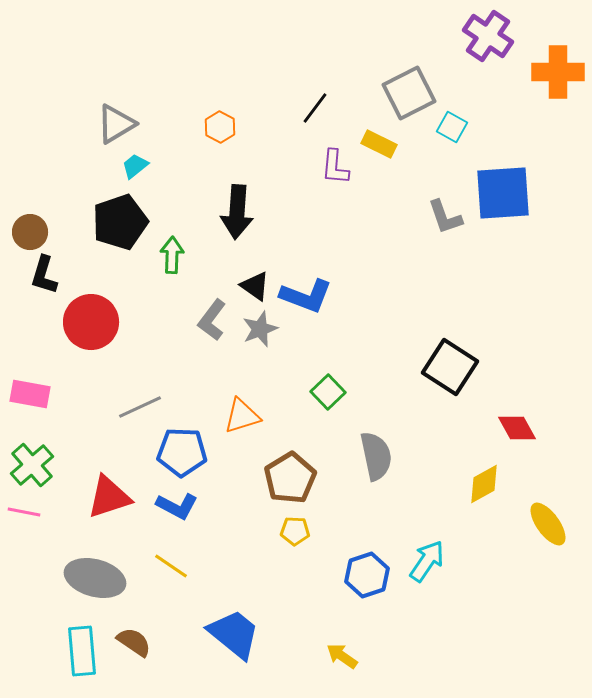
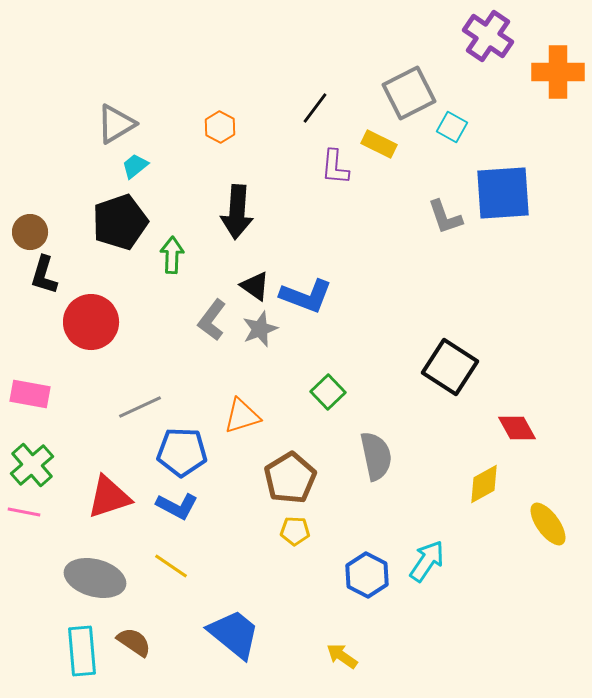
blue hexagon at (367, 575): rotated 15 degrees counterclockwise
